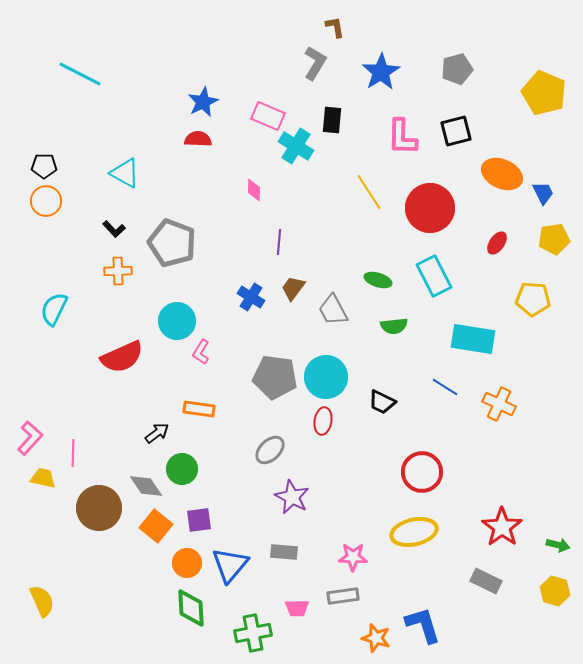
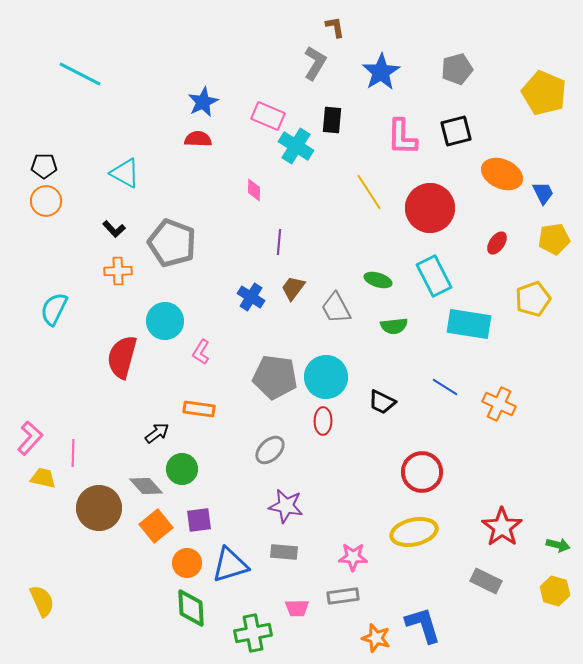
yellow pentagon at (533, 299): rotated 24 degrees counterclockwise
gray trapezoid at (333, 310): moved 3 px right, 2 px up
cyan circle at (177, 321): moved 12 px left
cyan rectangle at (473, 339): moved 4 px left, 15 px up
red semicircle at (122, 357): rotated 129 degrees clockwise
red ellipse at (323, 421): rotated 8 degrees counterclockwise
gray diamond at (146, 486): rotated 8 degrees counterclockwise
purple star at (292, 497): moved 6 px left, 9 px down; rotated 16 degrees counterclockwise
orange square at (156, 526): rotated 12 degrees clockwise
blue triangle at (230, 565): rotated 33 degrees clockwise
